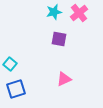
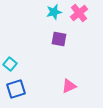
pink triangle: moved 5 px right, 7 px down
